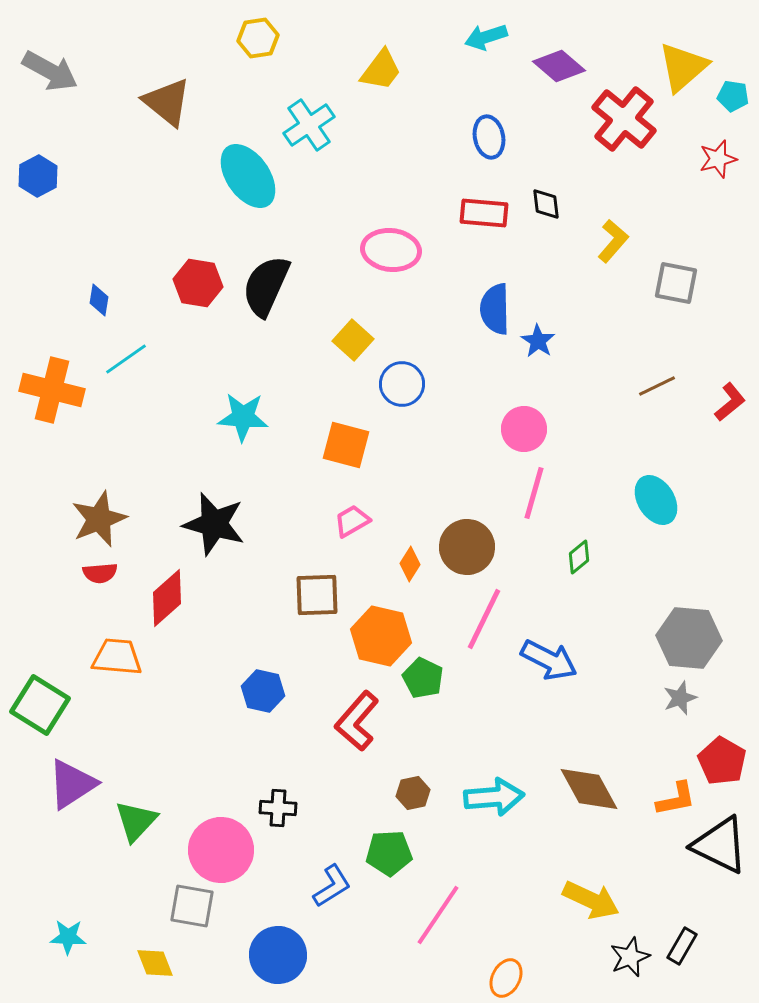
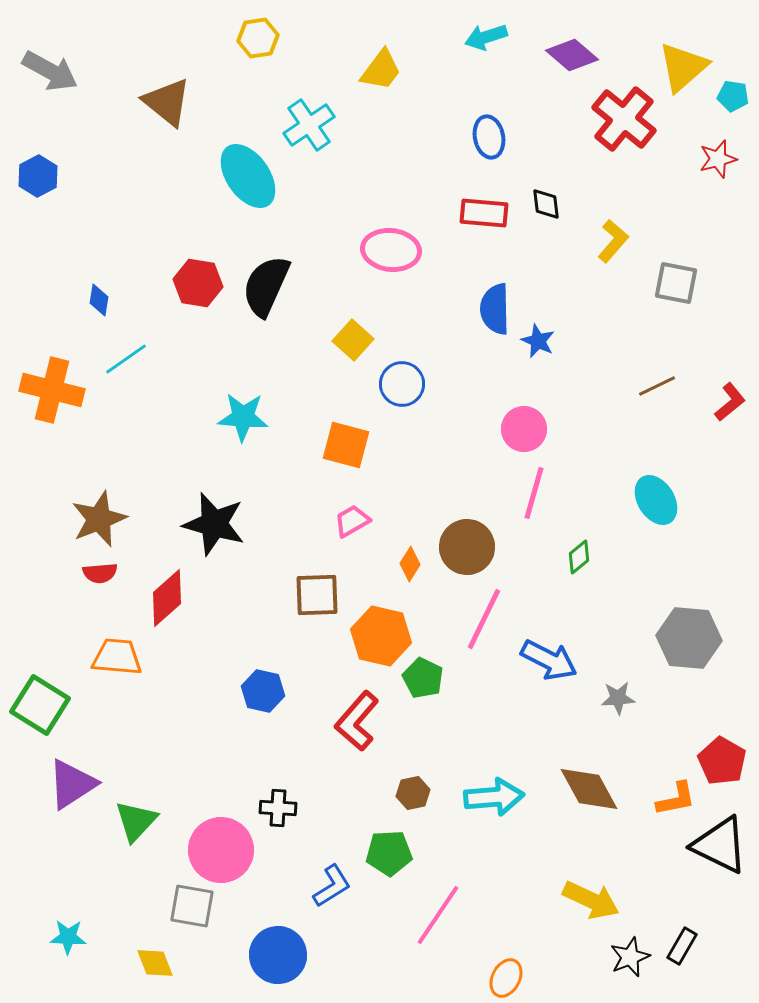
purple diamond at (559, 66): moved 13 px right, 11 px up
blue star at (538, 341): rotated 8 degrees counterclockwise
gray star at (680, 698): moved 62 px left; rotated 16 degrees clockwise
